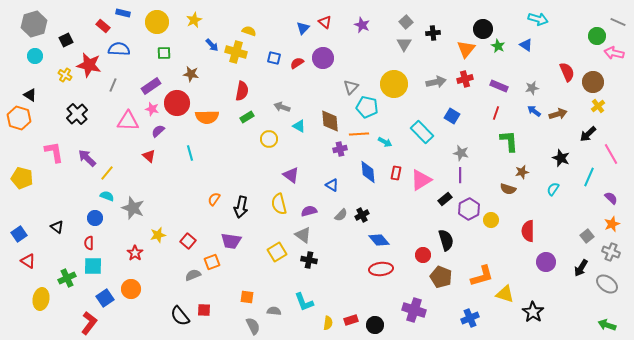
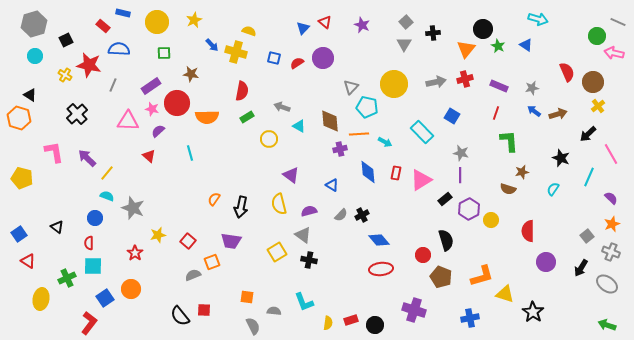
blue cross at (470, 318): rotated 12 degrees clockwise
